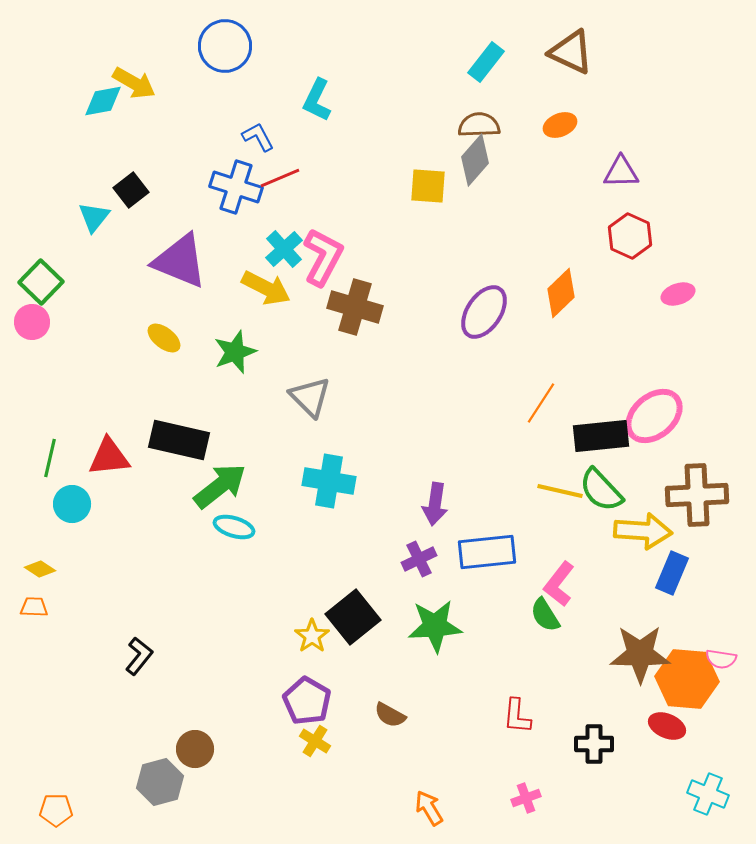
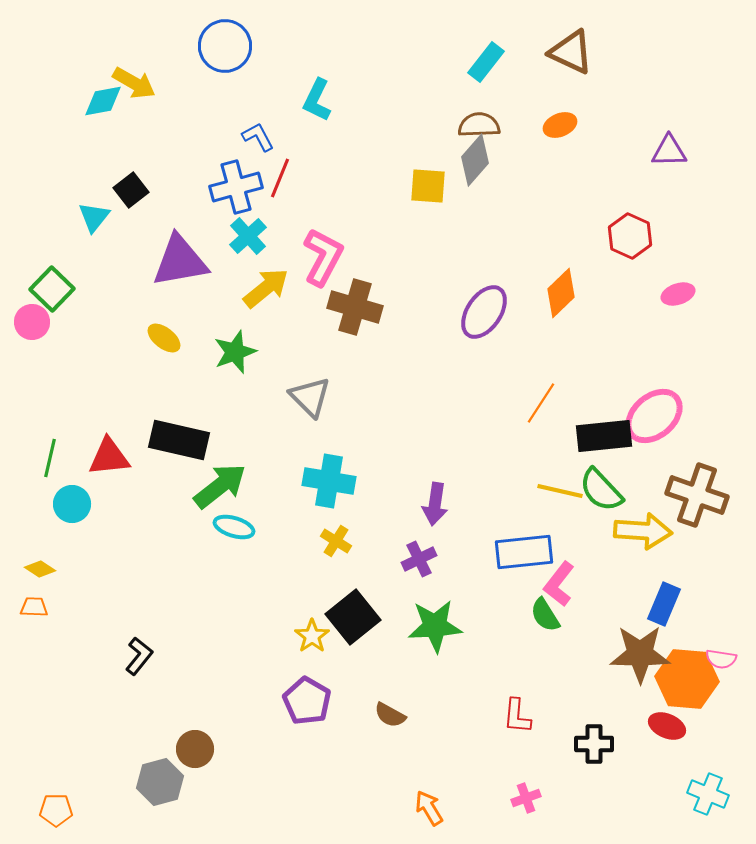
purple triangle at (621, 172): moved 48 px right, 21 px up
red line at (280, 178): rotated 45 degrees counterclockwise
blue cross at (236, 187): rotated 33 degrees counterclockwise
cyan cross at (284, 249): moved 36 px left, 13 px up
purple triangle at (180, 261): rotated 32 degrees counterclockwise
green square at (41, 282): moved 11 px right, 7 px down
yellow arrow at (266, 288): rotated 66 degrees counterclockwise
black rectangle at (601, 436): moved 3 px right
brown cross at (697, 495): rotated 22 degrees clockwise
blue rectangle at (487, 552): moved 37 px right
blue rectangle at (672, 573): moved 8 px left, 31 px down
yellow cross at (315, 741): moved 21 px right, 200 px up
